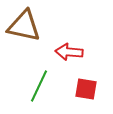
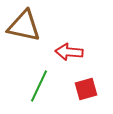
red square: rotated 25 degrees counterclockwise
